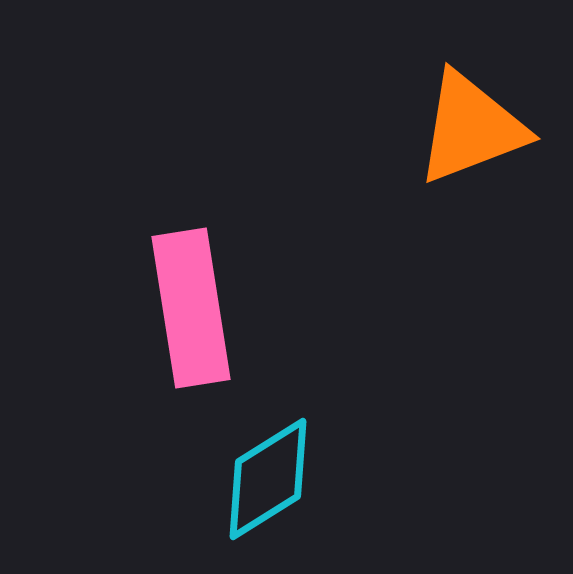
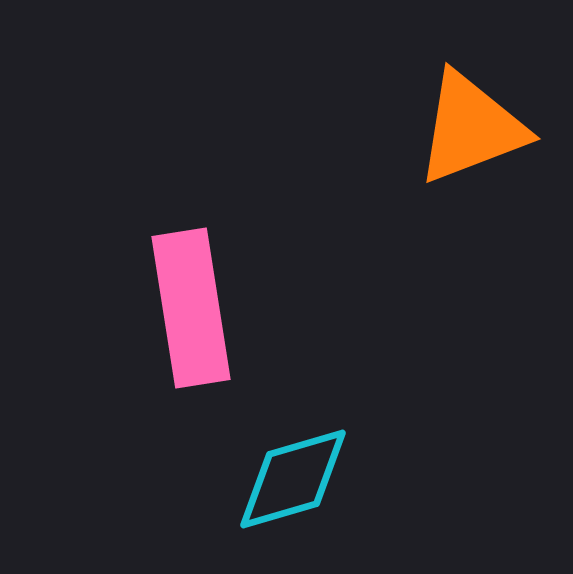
cyan diamond: moved 25 px right; rotated 16 degrees clockwise
